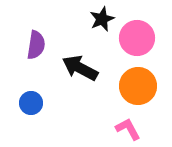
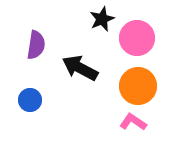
blue circle: moved 1 px left, 3 px up
pink L-shape: moved 5 px right, 7 px up; rotated 28 degrees counterclockwise
